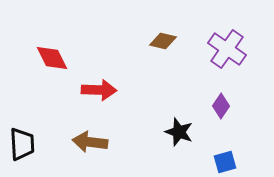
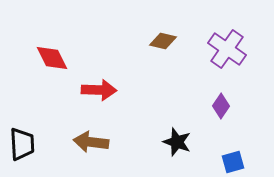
black star: moved 2 px left, 10 px down
brown arrow: moved 1 px right
blue square: moved 8 px right
